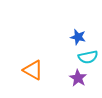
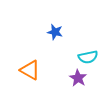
blue star: moved 23 px left, 5 px up
orange triangle: moved 3 px left
